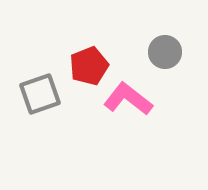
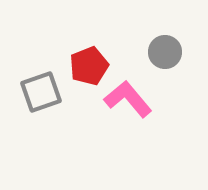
gray square: moved 1 px right, 2 px up
pink L-shape: rotated 12 degrees clockwise
